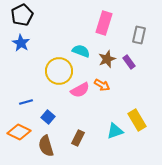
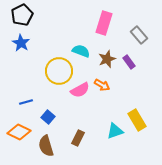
gray rectangle: rotated 54 degrees counterclockwise
